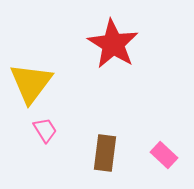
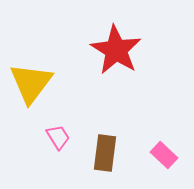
red star: moved 3 px right, 6 px down
pink trapezoid: moved 13 px right, 7 px down
